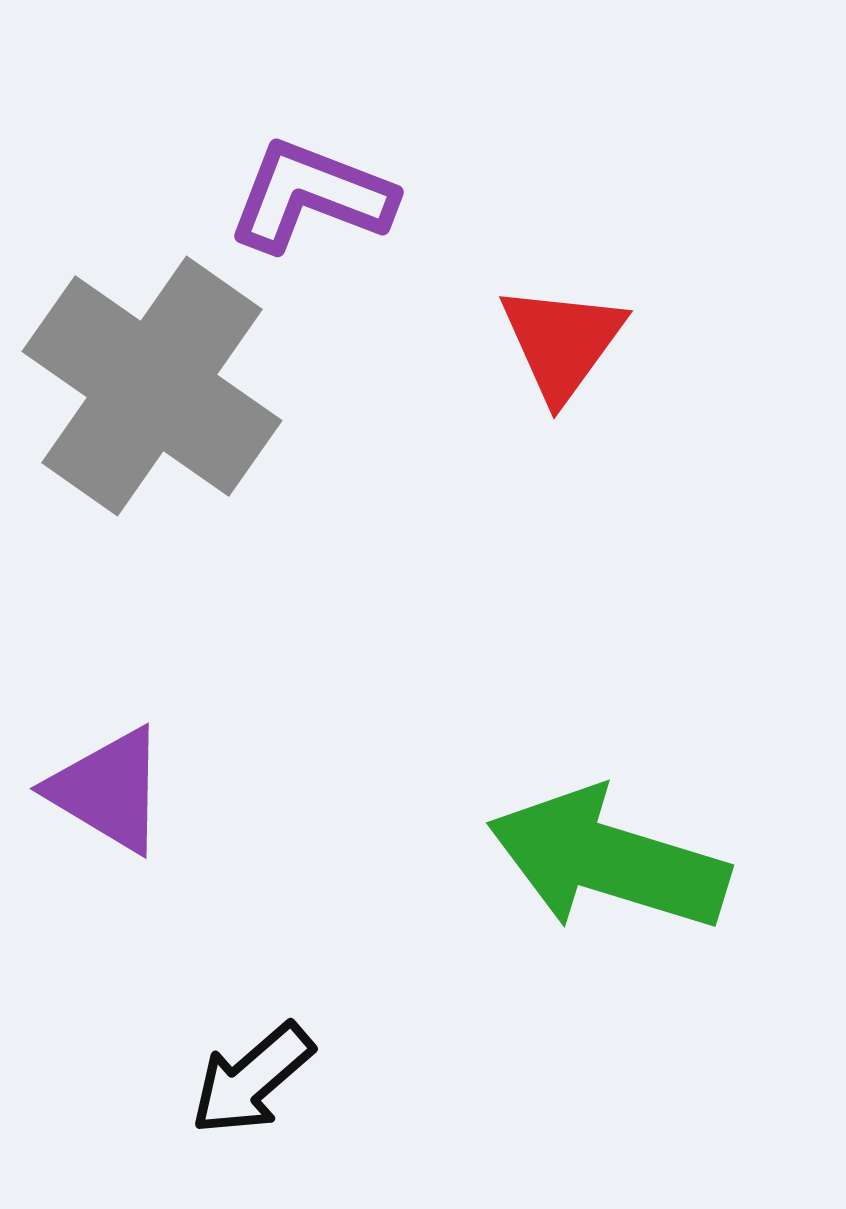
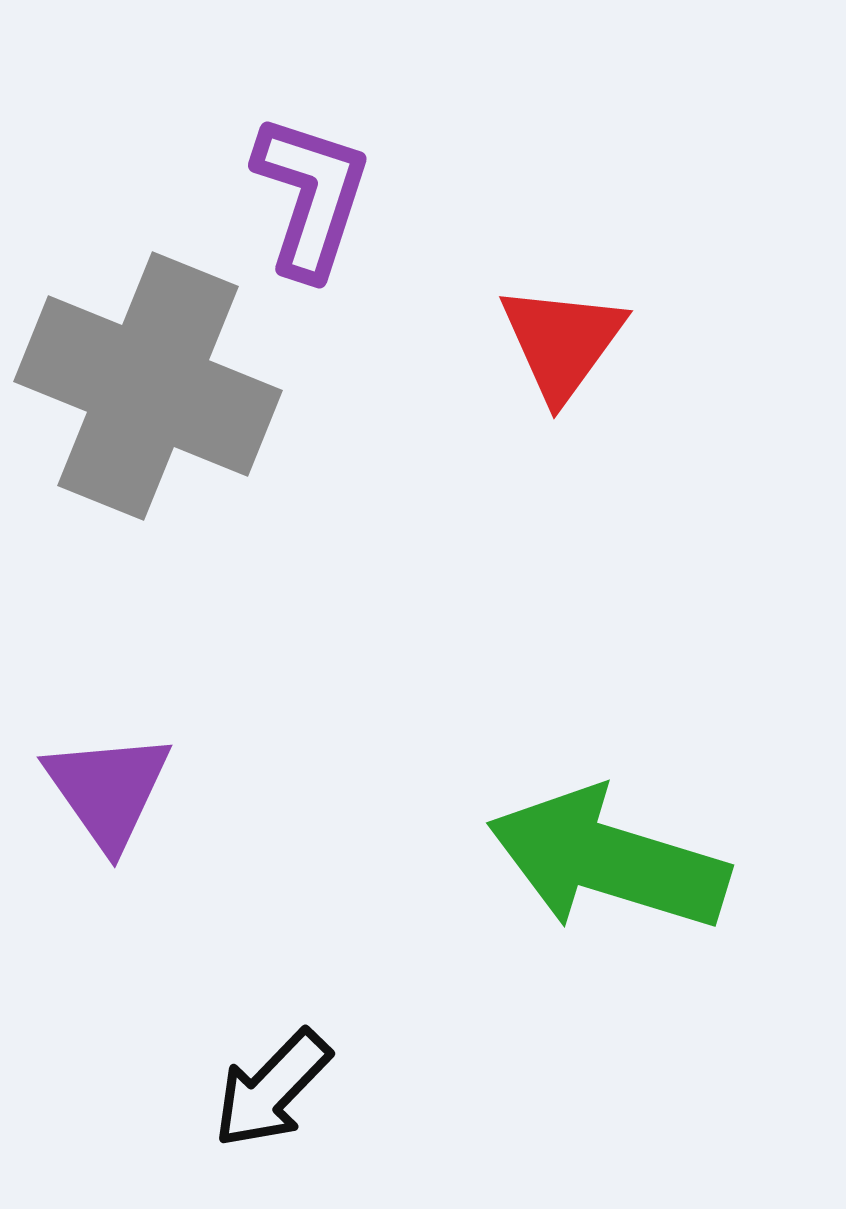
purple L-shape: rotated 87 degrees clockwise
gray cross: moved 4 px left; rotated 13 degrees counterclockwise
purple triangle: rotated 24 degrees clockwise
black arrow: moved 20 px right, 10 px down; rotated 5 degrees counterclockwise
